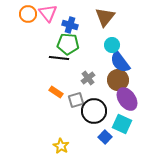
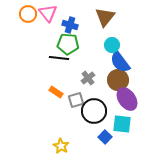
cyan square: rotated 18 degrees counterclockwise
